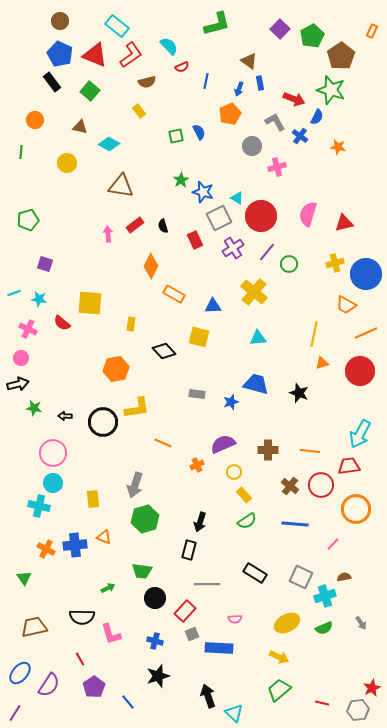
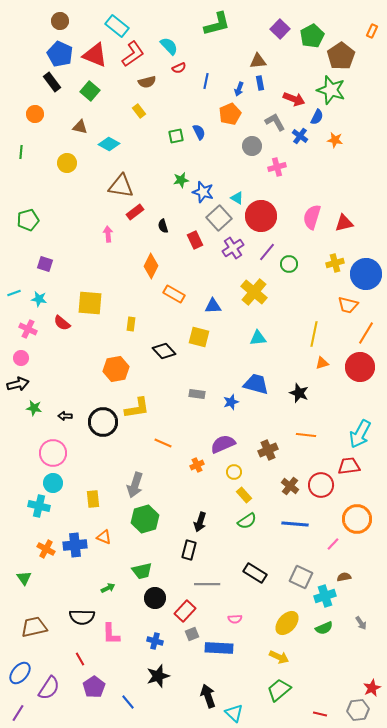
red L-shape at (131, 55): moved 2 px right, 1 px up
brown triangle at (249, 61): moved 9 px right; rotated 42 degrees counterclockwise
red semicircle at (182, 67): moved 3 px left, 1 px down
orange circle at (35, 120): moved 6 px up
orange star at (338, 147): moved 3 px left, 7 px up
green star at (181, 180): rotated 21 degrees clockwise
pink semicircle at (308, 214): moved 4 px right, 3 px down
gray square at (219, 218): rotated 15 degrees counterclockwise
red rectangle at (135, 225): moved 13 px up
orange trapezoid at (346, 305): moved 2 px right; rotated 15 degrees counterclockwise
orange line at (366, 333): rotated 35 degrees counterclockwise
red circle at (360, 371): moved 4 px up
brown cross at (268, 450): rotated 24 degrees counterclockwise
orange line at (310, 451): moved 4 px left, 16 px up
orange circle at (356, 509): moved 1 px right, 10 px down
green trapezoid at (142, 571): rotated 20 degrees counterclockwise
yellow ellipse at (287, 623): rotated 20 degrees counterclockwise
pink L-shape at (111, 634): rotated 15 degrees clockwise
purple semicircle at (49, 685): moved 3 px down
red line at (322, 703): moved 2 px left, 11 px down
purple line at (15, 713): moved 3 px right
